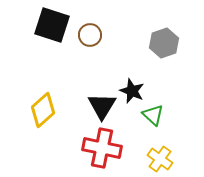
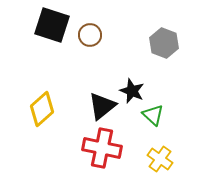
gray hexagon: rotated 20 degrees counterclockwise
black triangle: rotated 20 degrees clockwise
yellow diamond: moved 1 px left, 1 px up
